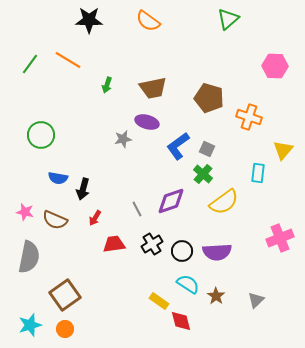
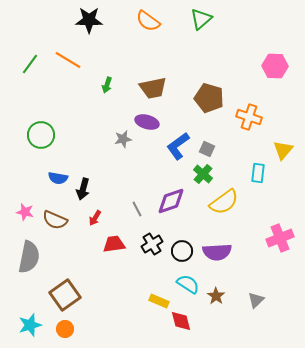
green triangle: moved 27 px left
yellow rectangle: rotated 12 degrees counterclockwise
